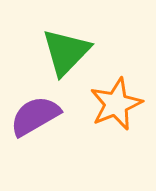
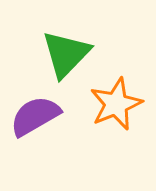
green triangle: moved 2 px down
